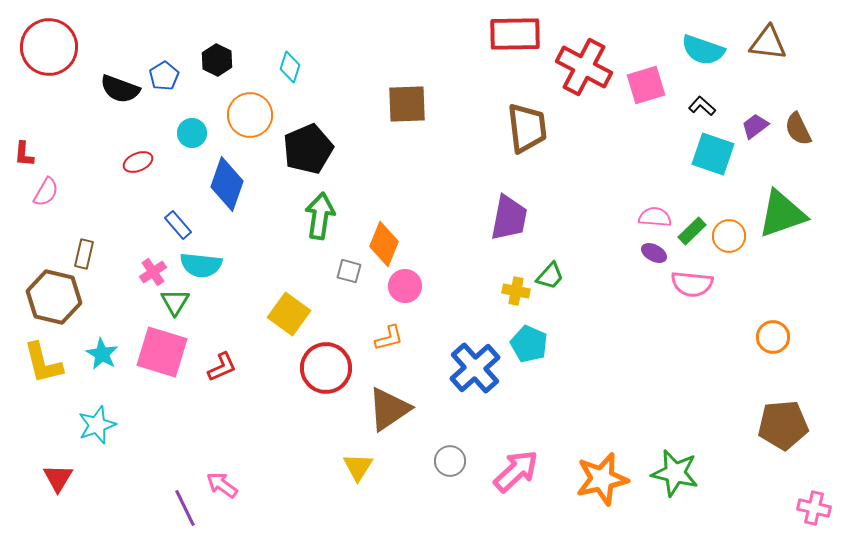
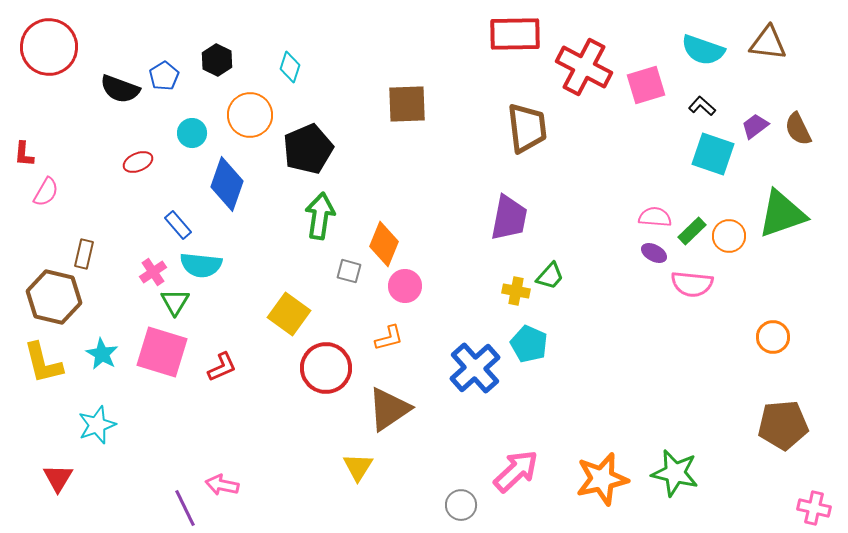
gray circle at (450, 461): moved 11 px right, 44 px down
pink arrow at (222, 485): rotated 24 degrees counterclockwise
